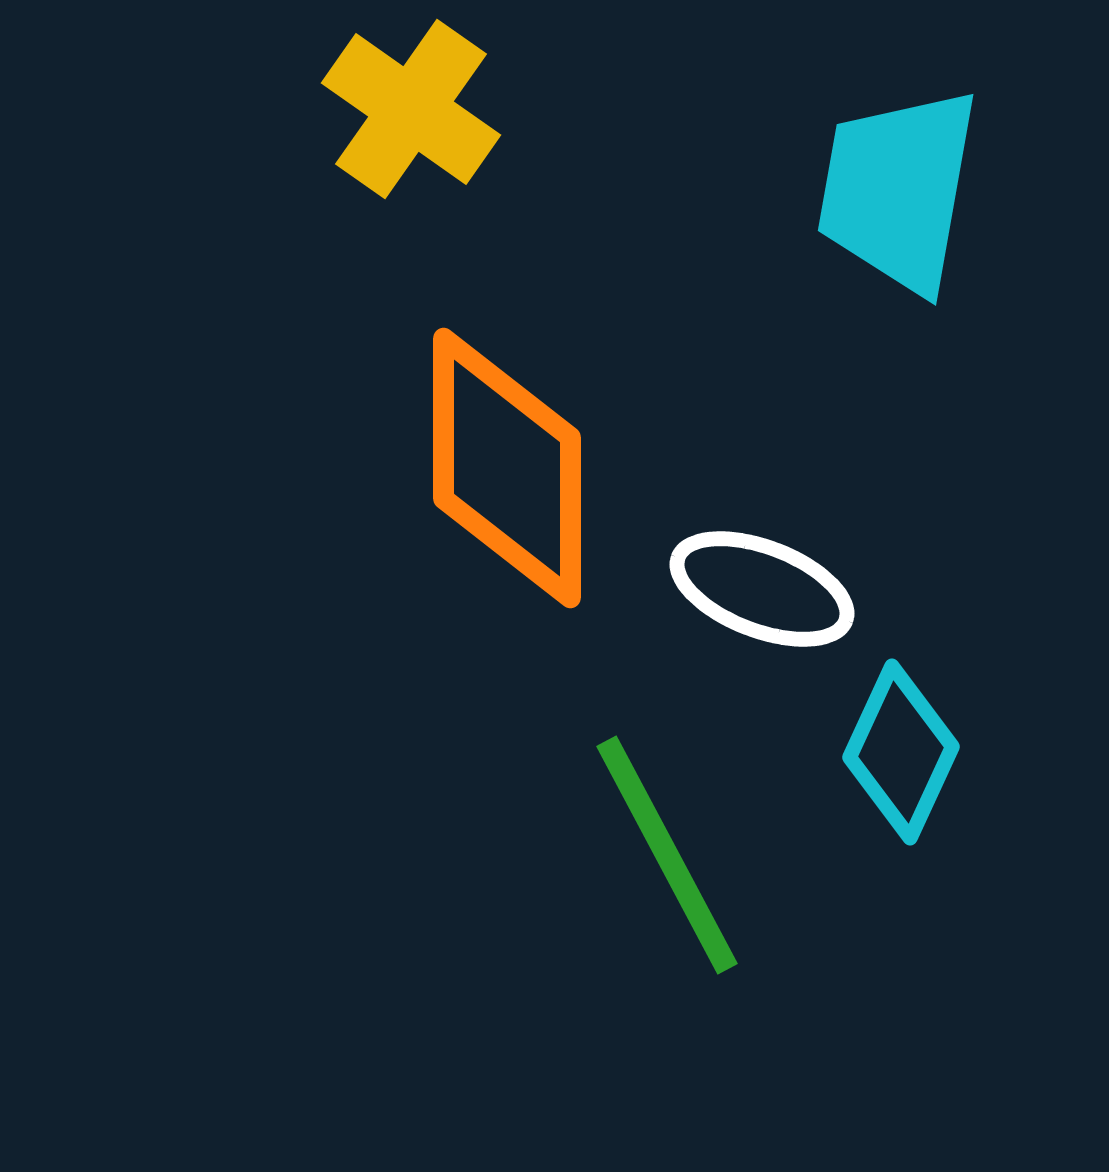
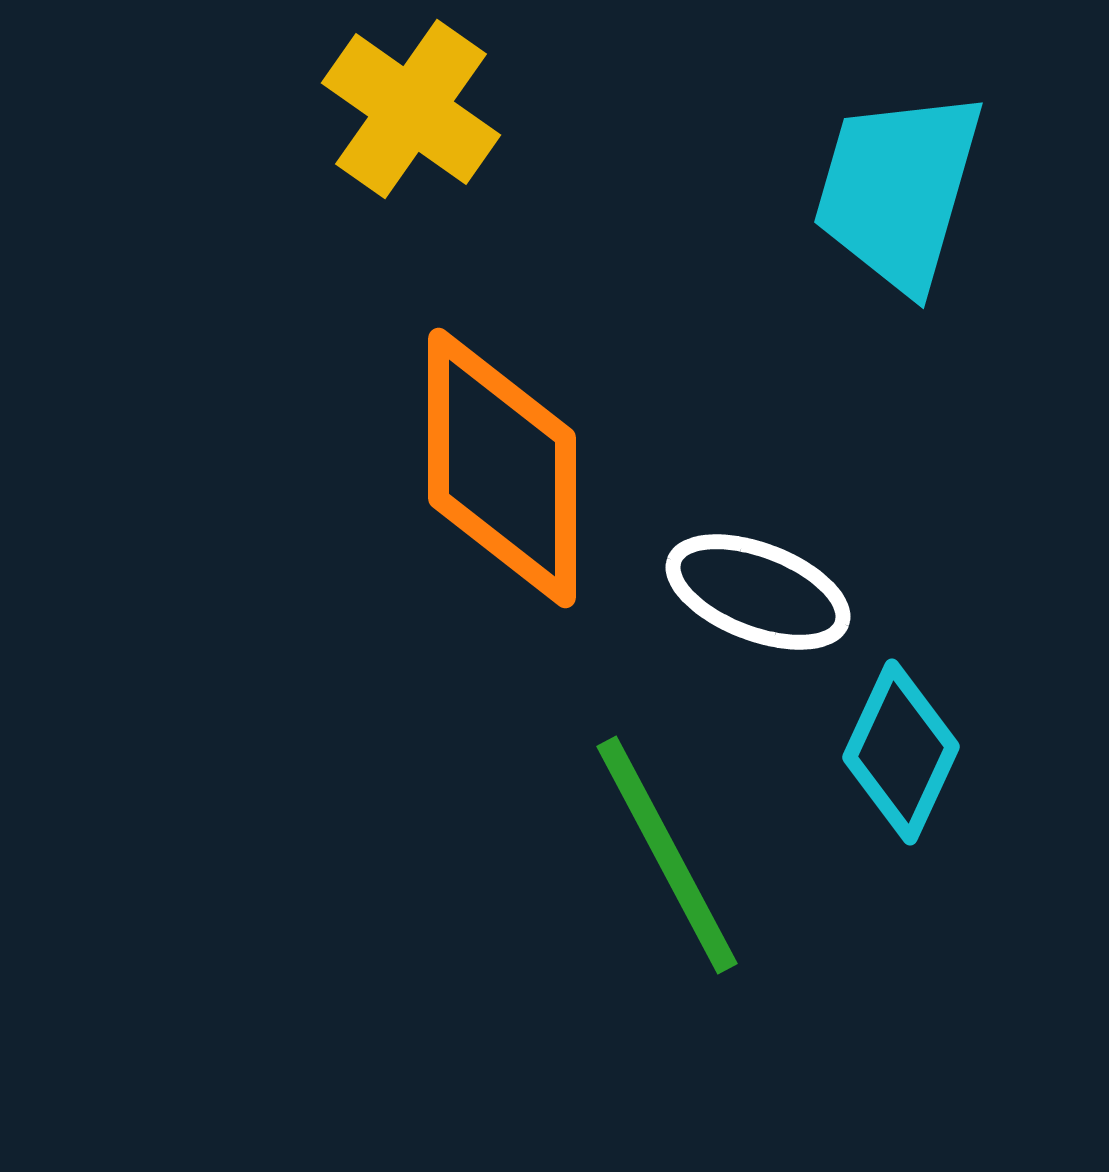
cyan trapezoid: rotated 6 degrees clockwise
orange diamond: moved 5 px left
white ellipse: moved 4 px left, 3 px down
